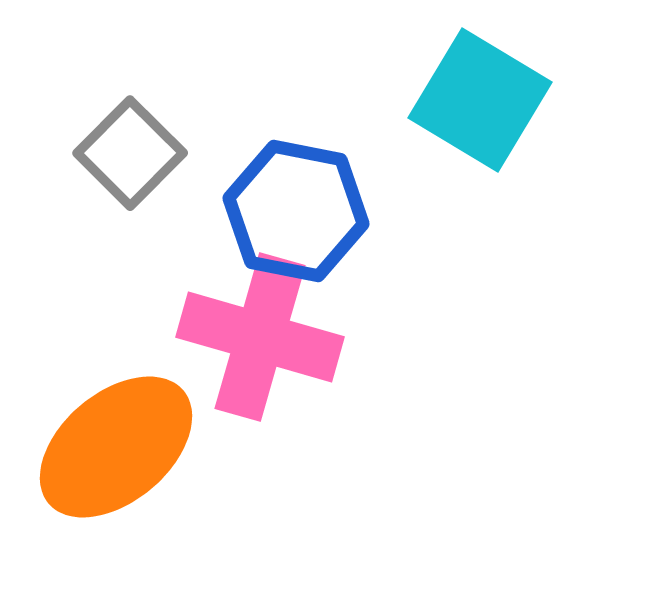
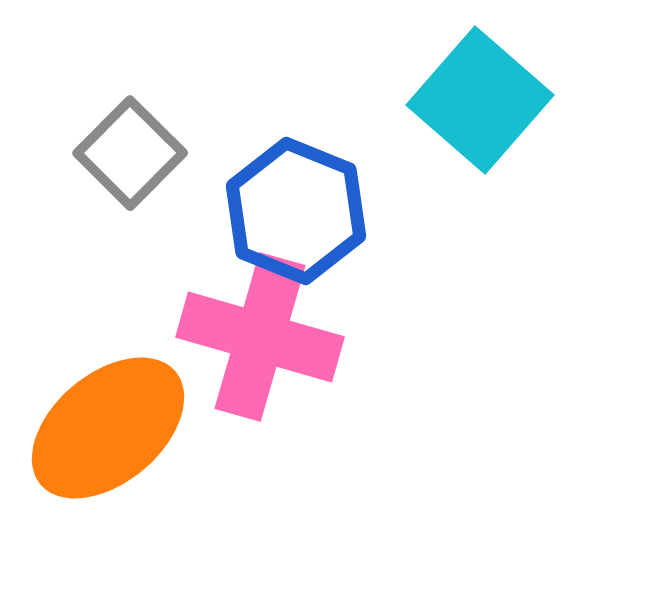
cyan square: rotated 10 degrees clockwise
blue hexagon: rotated 11 degrees clockwise
orange ellipse: moved 8 px left, 19 px up
